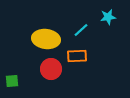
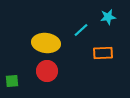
yellow ellipse: moved 4 px down
orange rectangle: moved 26 px right, 3 px up
red circle: moved 4 px left, 2 px down
